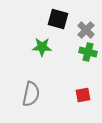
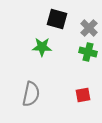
black square: moved 1 px left
gray cross: moved 3 px right, 2 px up
